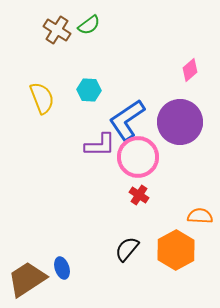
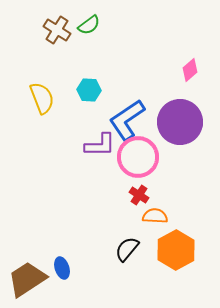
orange semicircle: moved 45 px left
